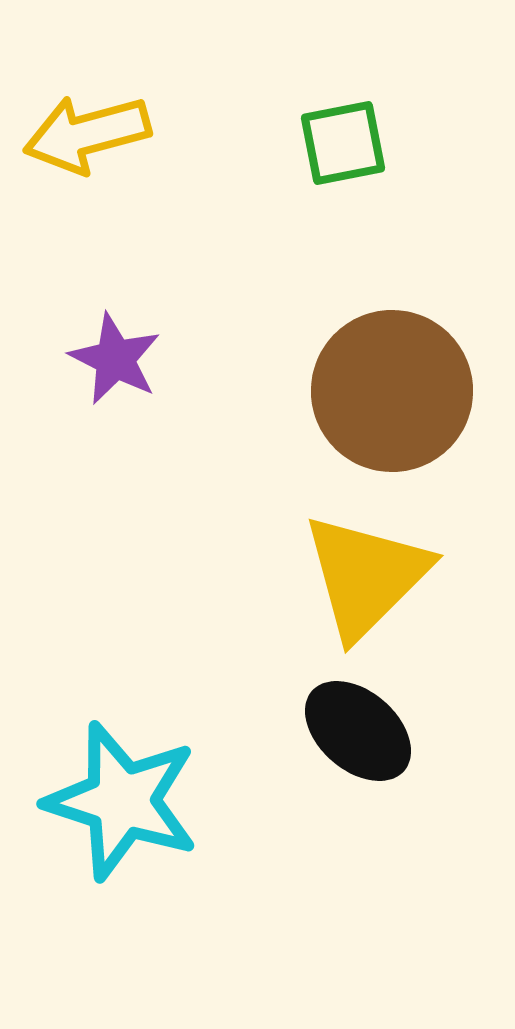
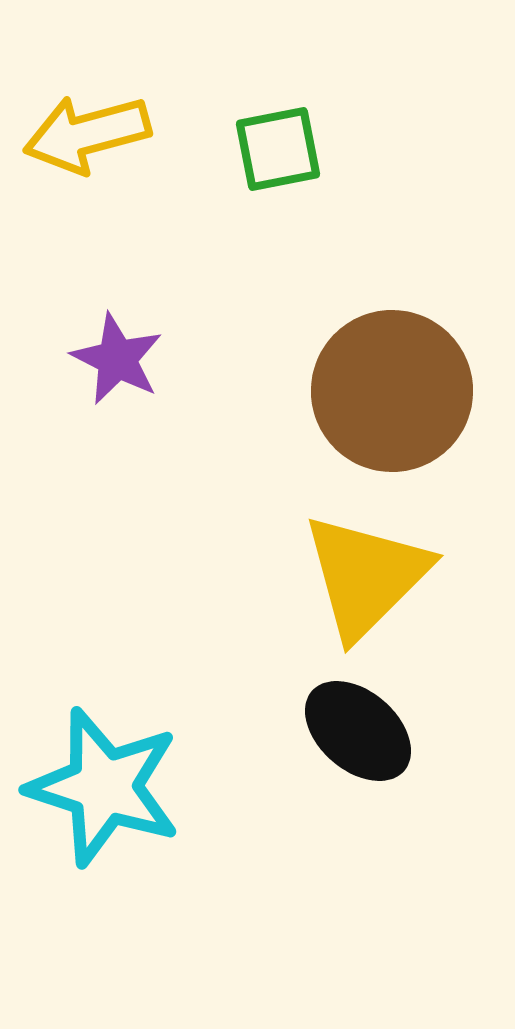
green square: moved 65 px left, 6 px down
purple star: moved 2 px right
cyan star: moved 18 px left, 14 px up
